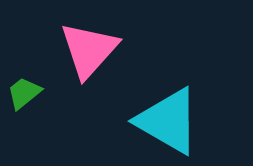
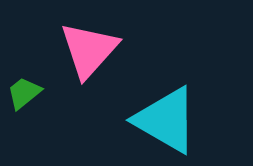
cyan triangle: moved 2 px left, 1 px up
